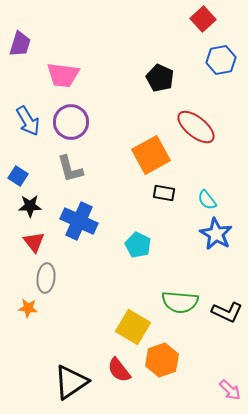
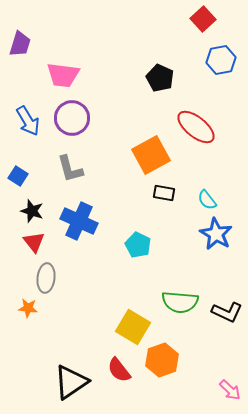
purple circle: moved 1 px right, 4 px up
black star: moved 2 px right, 5 px down; rotated 20 degrees clockwise
